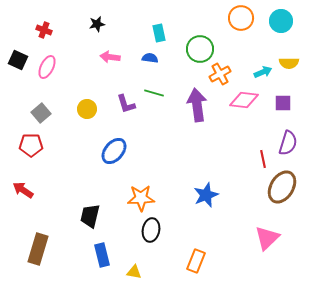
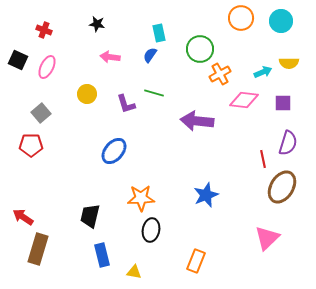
black star: rotated 21 degrees clockwise
blue semicircle: moved 3 px up; rotated 63 degrees counterclockwise
purple arrow: moved 16 px down; rotated 76 degrees counterclockwise
yellow circle: moved 15 px up
red arrow: moved 27 px down
